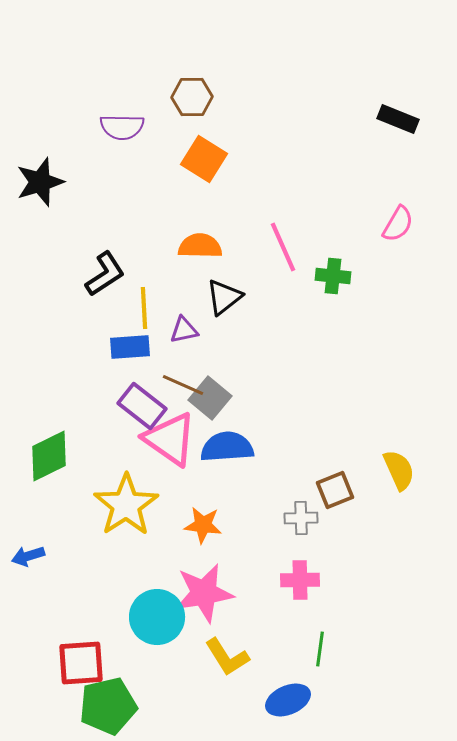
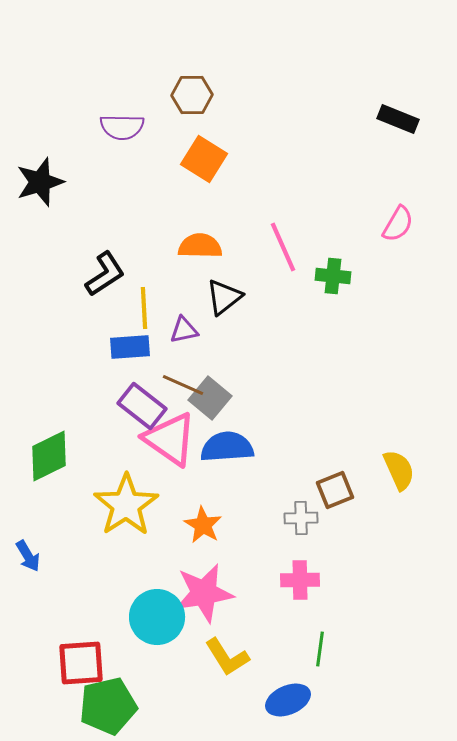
brown hexagon: moved 2 px up
orange star: rotated 24 degrees clockwise
blue arrow: rotated 104 degrees counterclockwise
